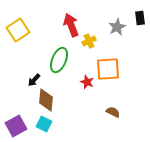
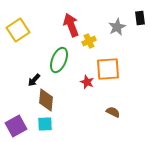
cyan square: moved 1 px right; rotated 28 degrees counterclockwise
